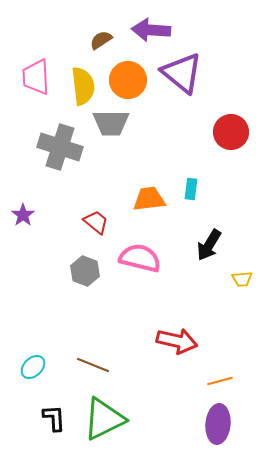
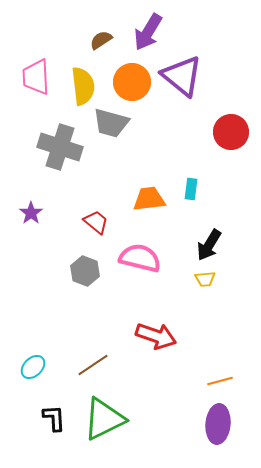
purple arrow: moved 3 px left, 2 px down; rotated 63 degrees counterclockwise
purple triangle: moved 3 px down
orange circle: moved 4 px right, 2 px down
gray trapezoid: rotated 15 degrees clockwise
purple star: moved 8 px right, 2 px up
yellow trapezoid: moved 37 px left
red arrow: moved 21 px left, 5 px up; rotated 6 degrees clockwise
brown line: rotated 56 degrees counterclockwise
